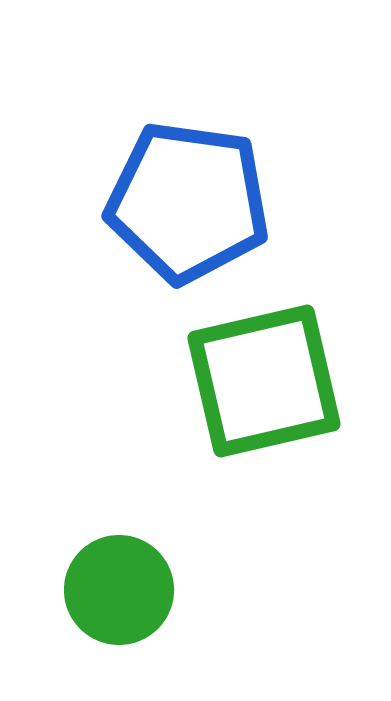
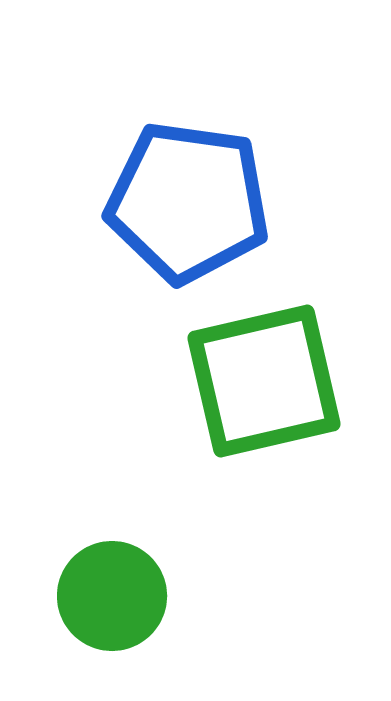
green circle: moved 7 px left, 6 px down
